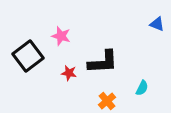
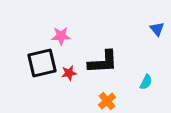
blue triangle: moved 5 px down; rotated 28 degrees clockwise
pink star: rotated 18 degrees counterclockwise
black square: moved 14 px right, 7 px down; rotated 24 degrees clockwise
red star: rotated 21 degrees counterclockwise
cyan semicircle: moved 4 px right, 6 px up
